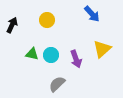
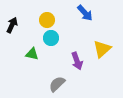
blue arrow: moved 7 px left, 1 px up
cyan circle: moved 17 px up
purple arrow: moved 1 px right, 2 px down
